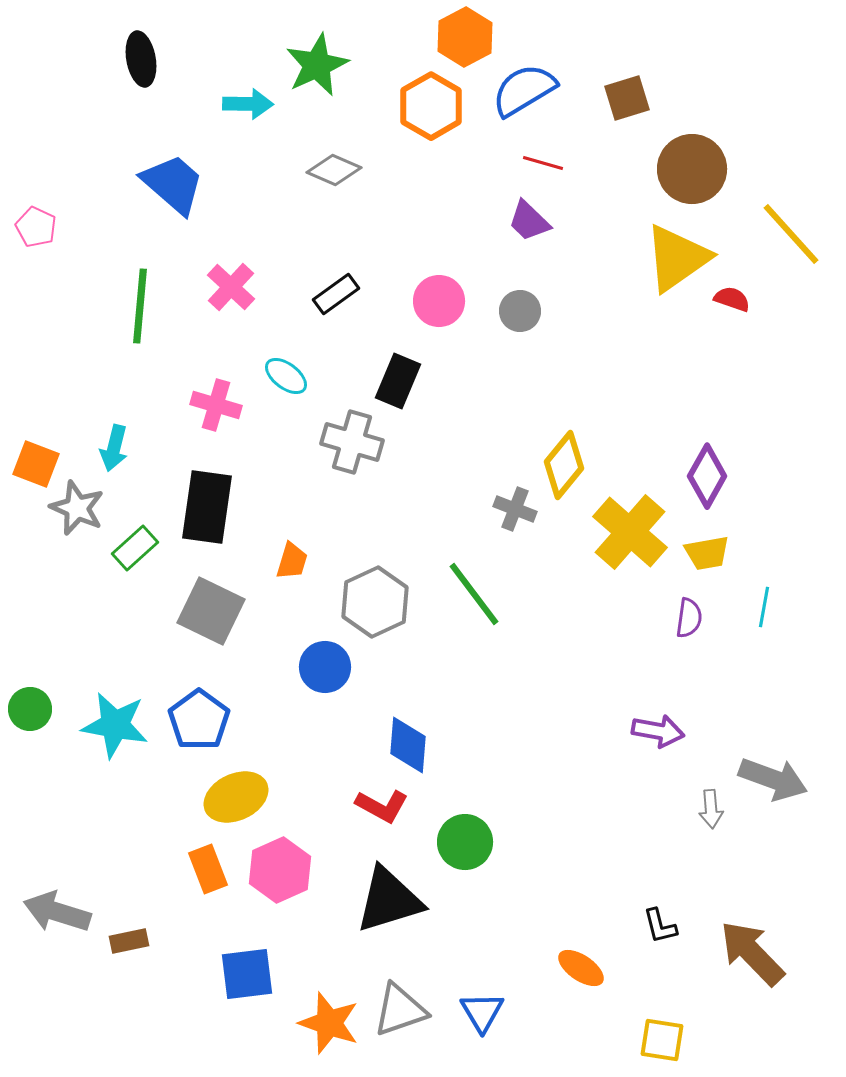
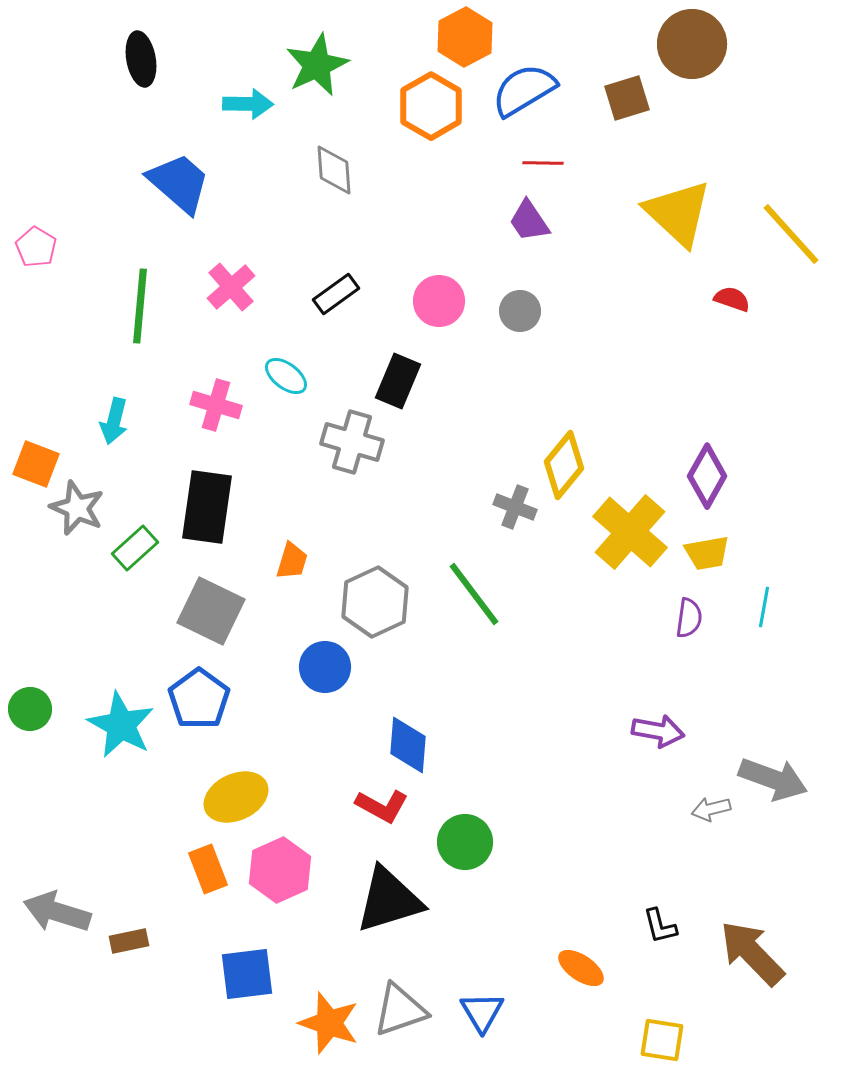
red line at (543, 163): rotated 15 degrees counterclockwise
brown circle at (692, 169): moved 125 px up
gray diamond at (334, 170): rotated 62 degrees clockwise
blue trapezoid at (173, 184): moved 6 px right, 1 px up
purple trapezoid at (529, 221): rotated 12 degrees clockwise
pink pentagon at (36, 227): moved 20 px down; rotated 6 degrees clockwise
yellow triangle at (677, 258): moved 1 px right, 45 px up; rotated 42 degrees counterclockwise
pink cross at (231, 287): rotated 6 degrees clockwise
cyan arrow at (114, 448): moved 27 px up
gray cross at (515, 509): moved 2 px up
blue pentagon at (199, 720): moved 21 px up
cyan star at (115, 725): moved 6 px right; rotated 18 degrees clockwise
gray arrow at (711, 809): rotated 81 degrees clockwise
